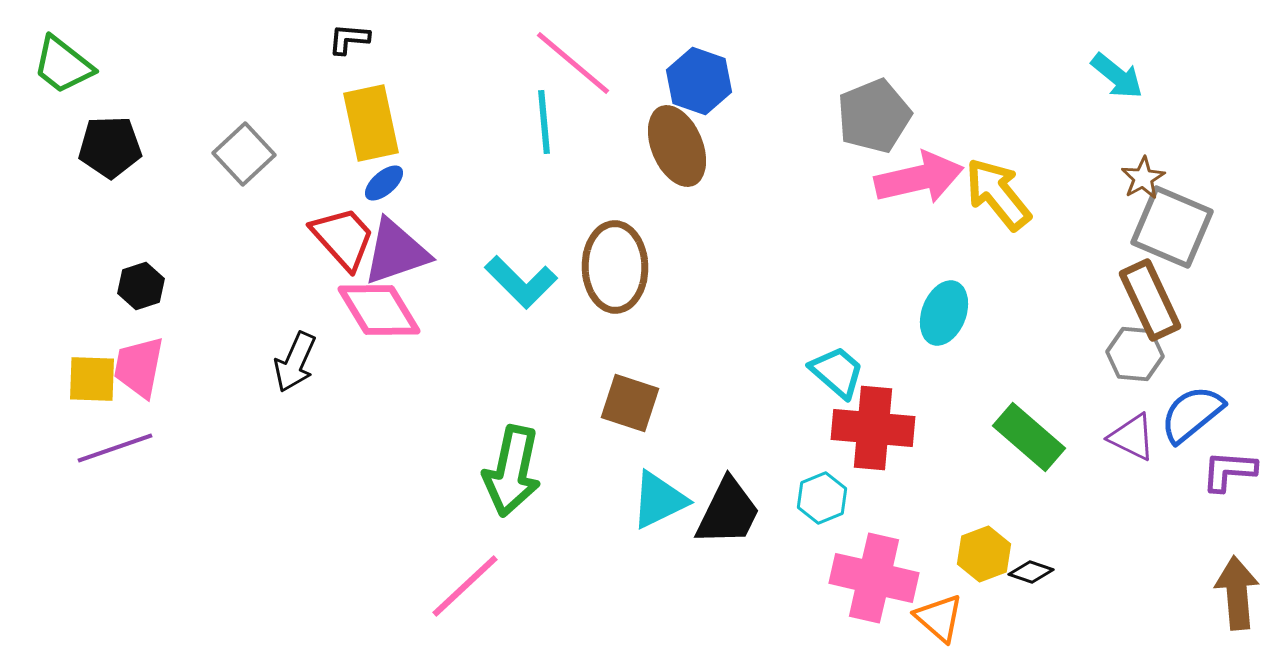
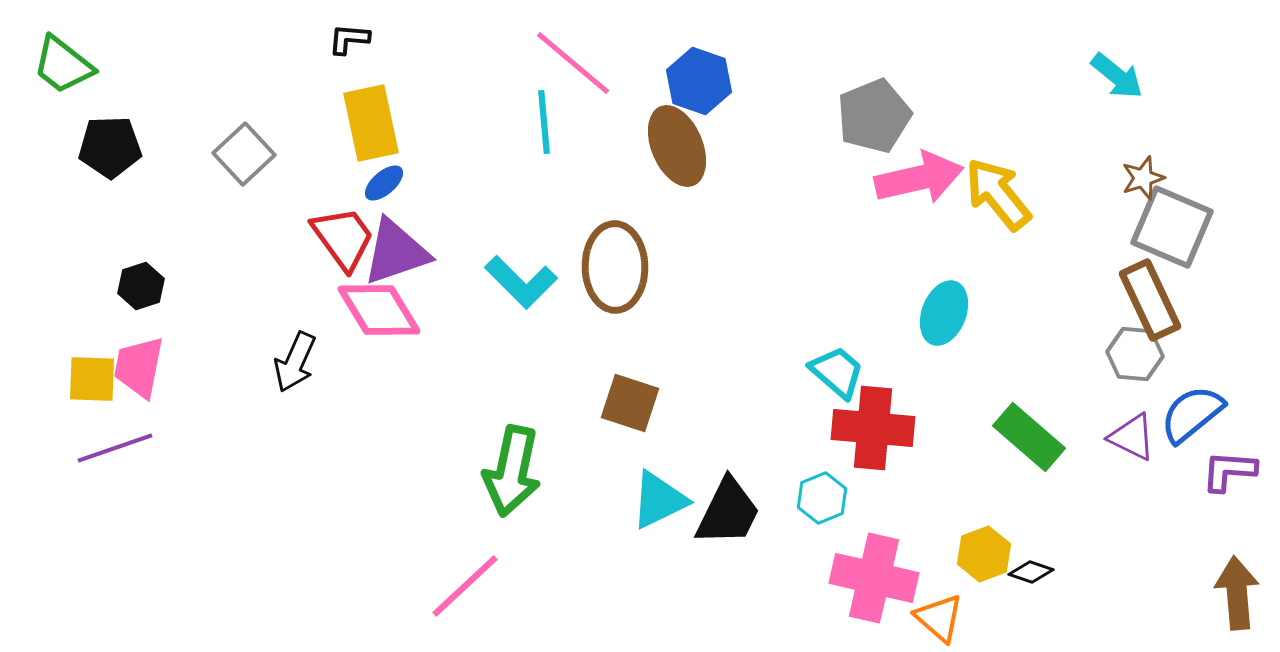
brown star at (1143, 178): rotated 12 degrees clockwise
red trapezoid at (343, 238): rotated 6 degrees clockwise
